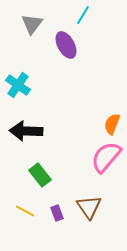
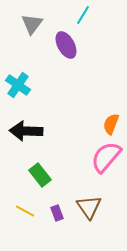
orange semicircle: moved 1 px left
